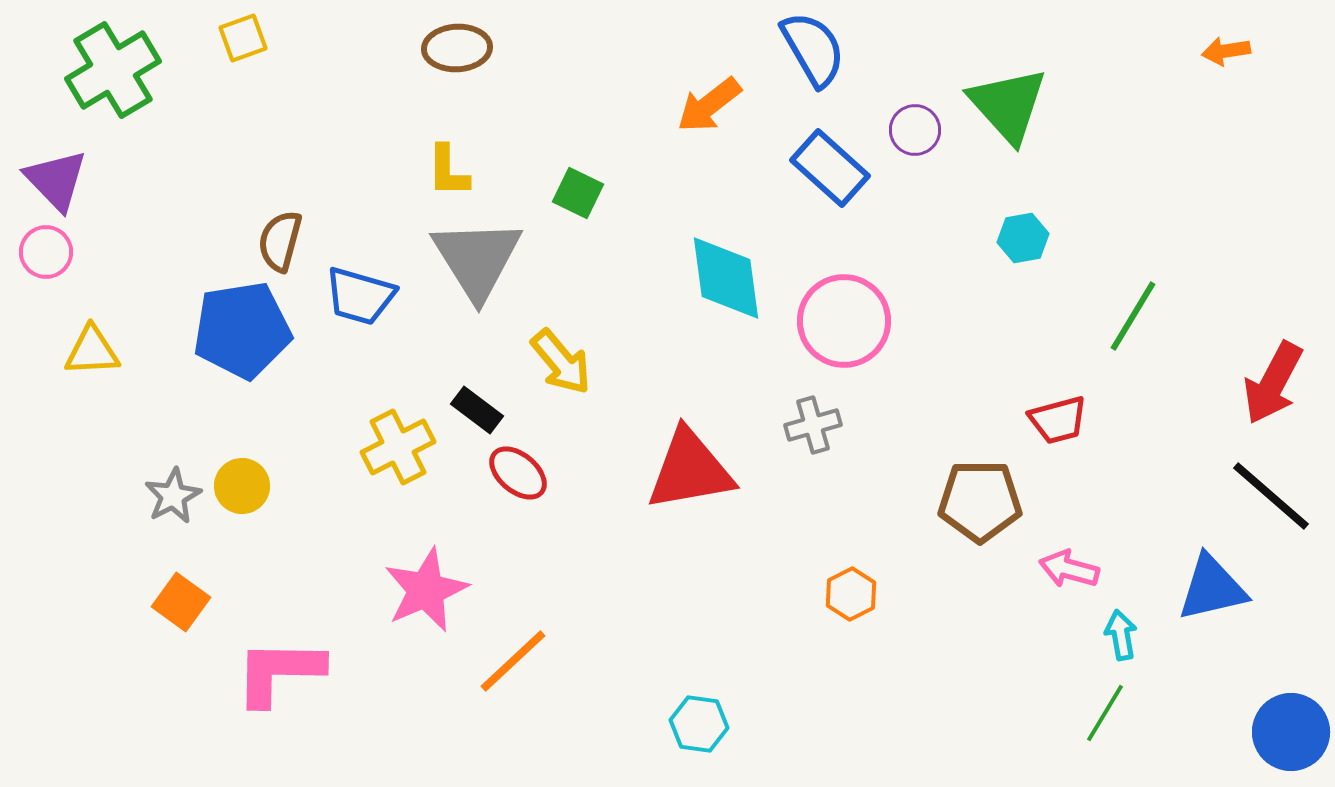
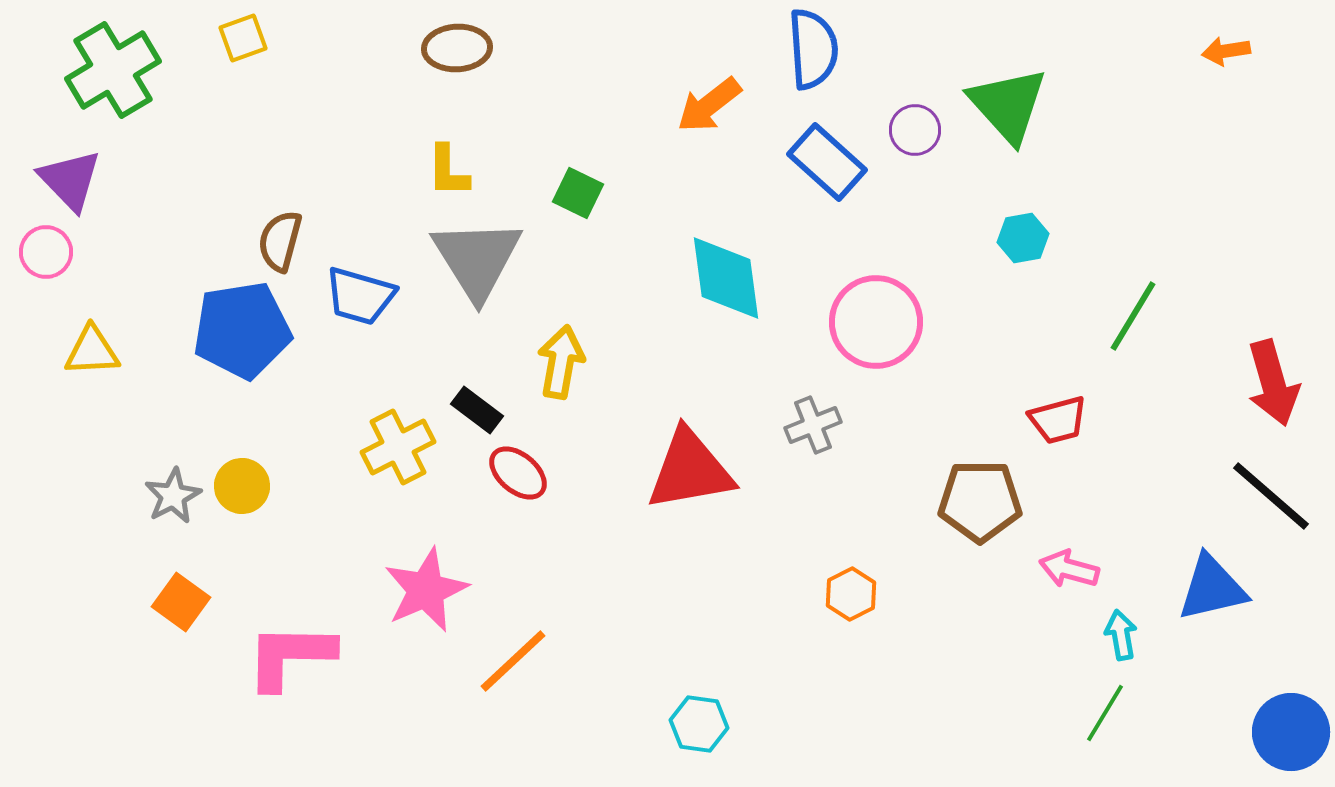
blue semicircle at (813, 49): rotated 26 degrees clockwise
blue rectangle at (830, 168): moved 3 px left, 6 px up
purple triangle at (56, 180): moved 14 px right
pink circle at (844, 321): moved 32 px right, 1 px down
yellow arrow at (561, 362): rotated 130 degrees counterclockwise
red arrow at (1273, 383): rotated 44 degrees counterclockwise
gray cross at (813, 425): rotated 6 degrees counterclockwise
pink L-shape at (279, 672): moved 11 px right, 16 px up
